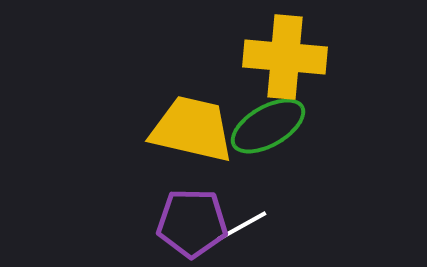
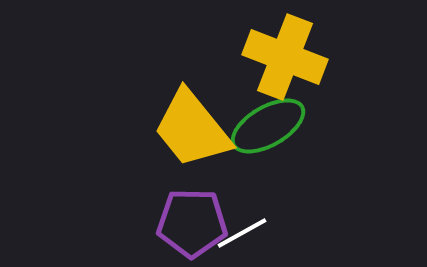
yellow cross: rotated 16 degrees clockwise
yellow trapezoid: rotated 142 degrees counterclockwise
white line: moved 7 px down
